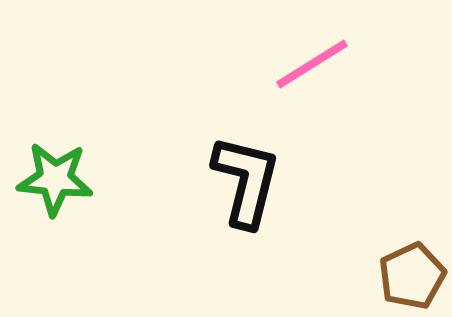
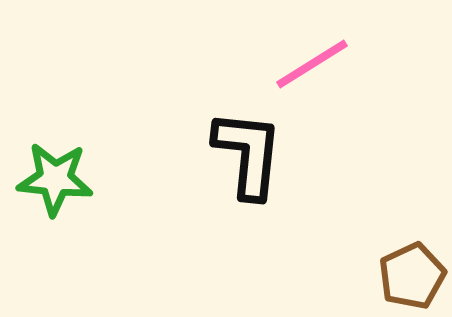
black L-shape: moved 2 px right, 27 px up; rotated 8 degrees counterclockwise
